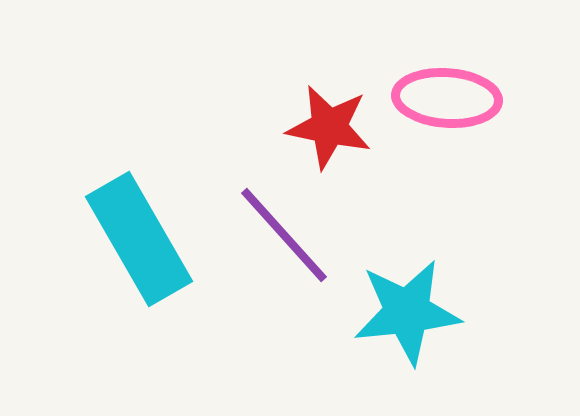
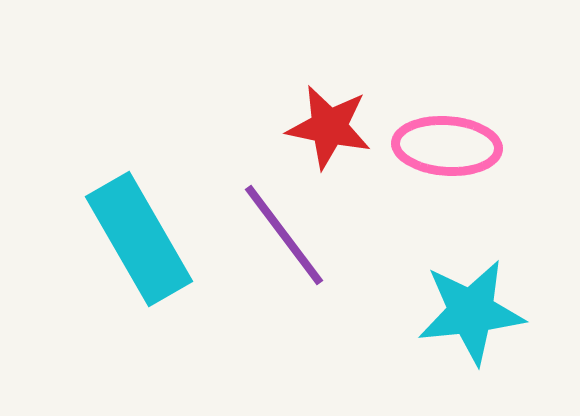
pink ellipse: moved 48 px down
purple line: rotated 5 degrees clockwise
cyan star: moved 64 px right
